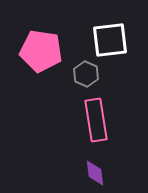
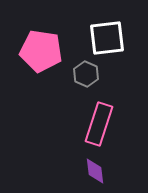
white square: moved 3 px left, 2 px up
pink rectangle: moved 3 px right, 4 px down; rotated 27 degrees clockwise
purple diamond: moved 2 px up
